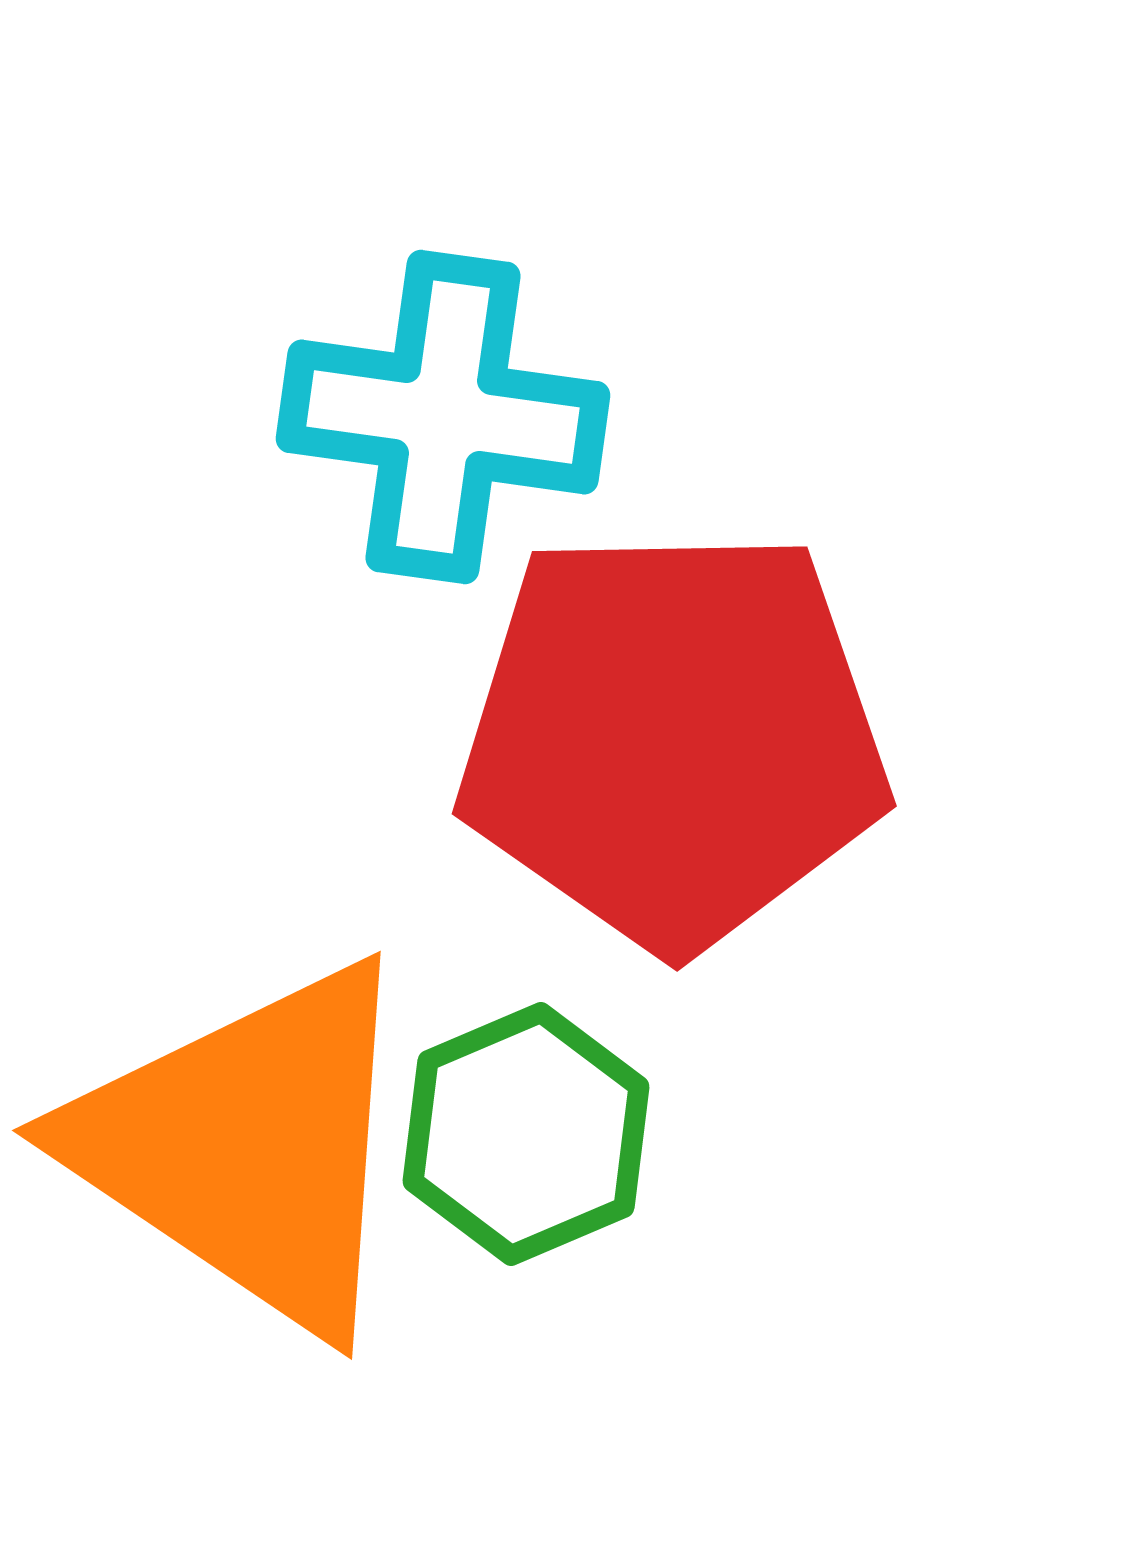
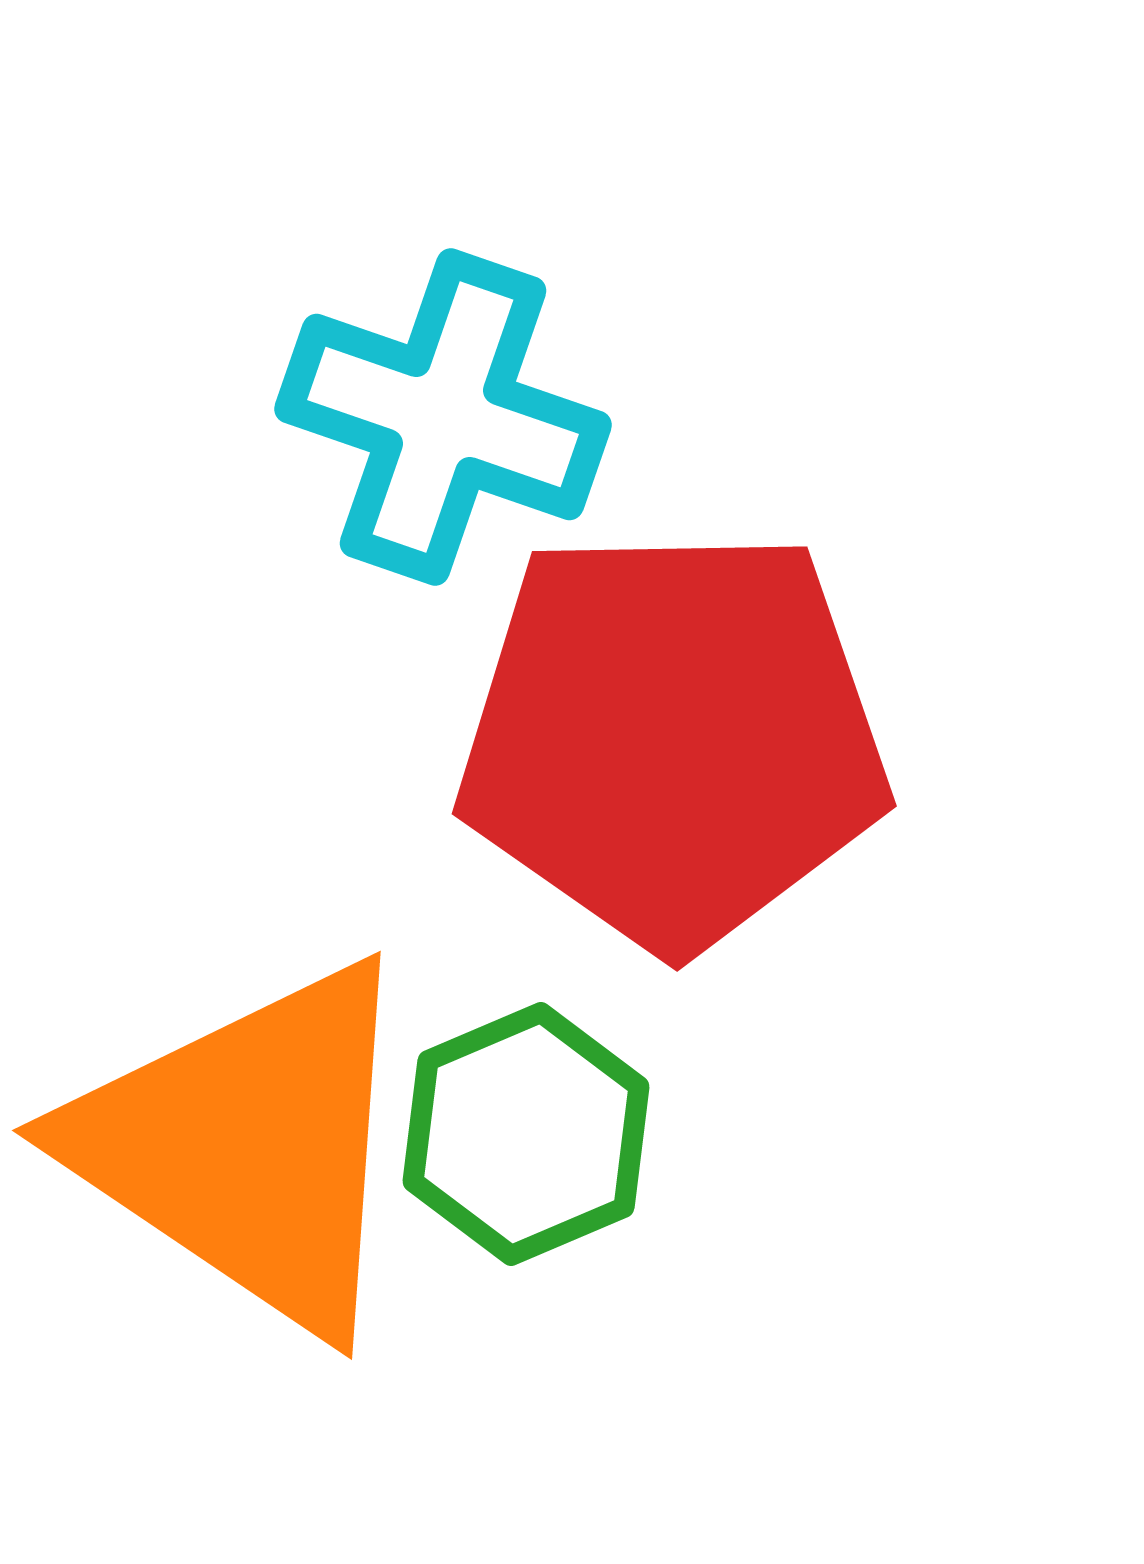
cyan cross: rotated 11 degrees clockwise
